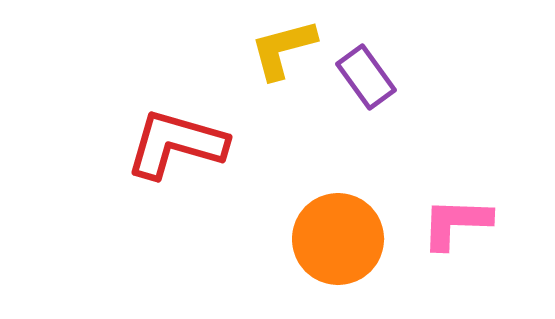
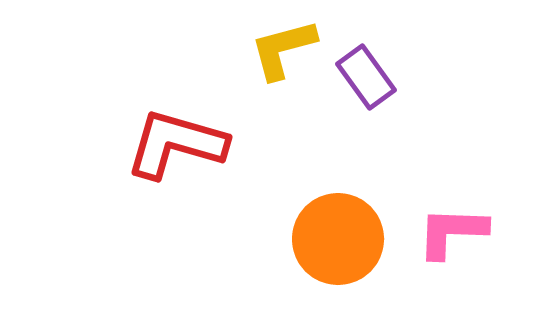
pink L-shape: moved 4 px left, 9 px down
